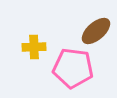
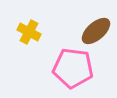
yellow cross: moved 5 px left, 15 px up; rotated 30 degrees clockwise
